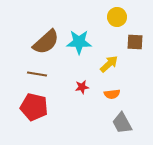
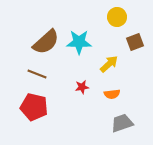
brown square: rotated 24 degrees counterclockwise
brown line: rotated 12 degrees clockwise
gray trapezoid: rotated 100 degrees clockwise
